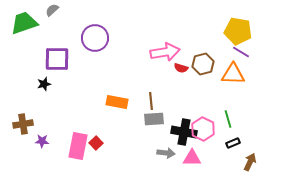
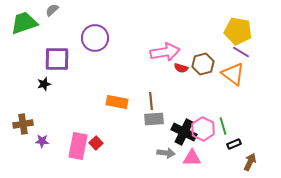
orange triangle: rotated 35 degrees clockwise
green line: moved 5 px left, 7 px down
black cross: rotated 15 degrees clockwise
black rectangle: moved 1 px right, 1 px down
